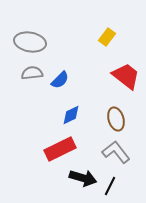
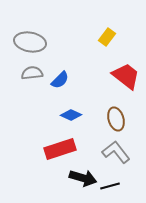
blue diamond: rotated 50 degrees clockwise
red rectangle: rotated 8 degrees clockwise
black line: rotated 48 degrees clockwise
